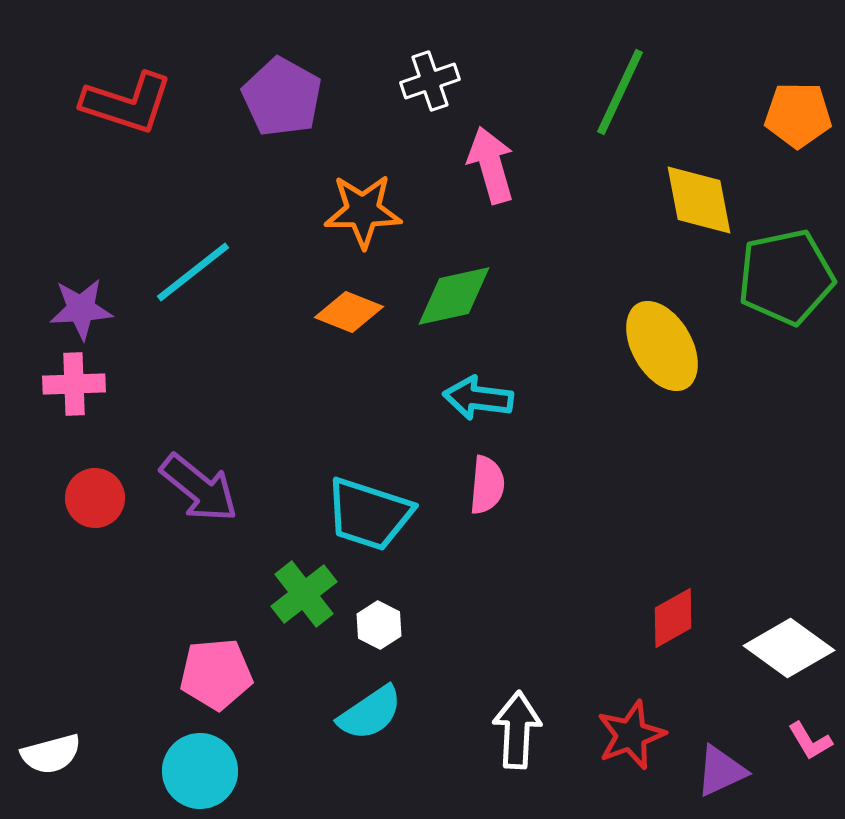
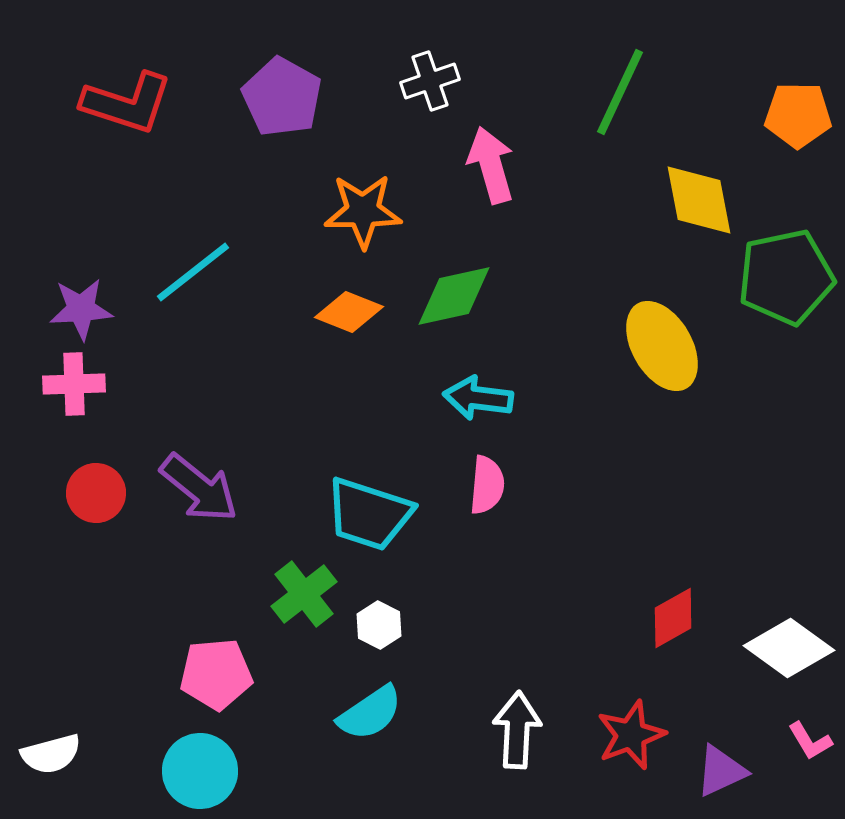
red circle: moved 1 px right, 5 px up
